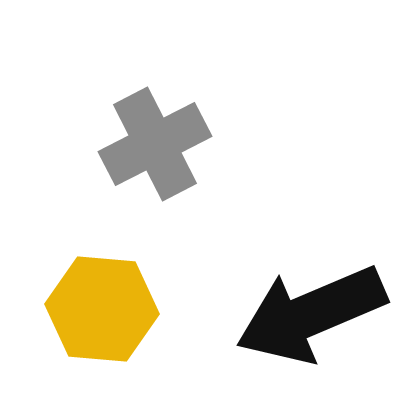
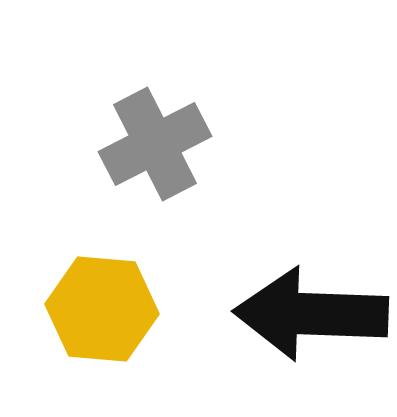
black arrow: rotated 25 degrees clockwise
